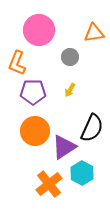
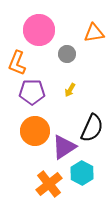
gray circle: moved 3 px left, 3 px up
purple pentagon: moved 1 px left
